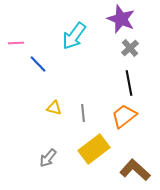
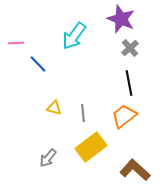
yellow rectangle: moved 3 px left, 2 px up
